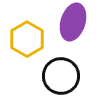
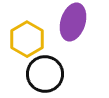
black circle: moved 16 px left, 2 px up
